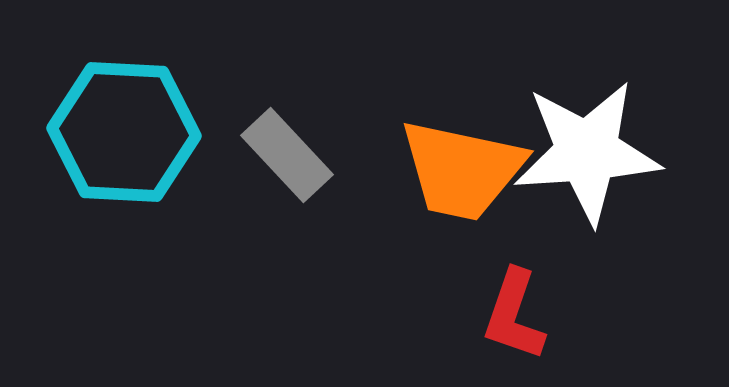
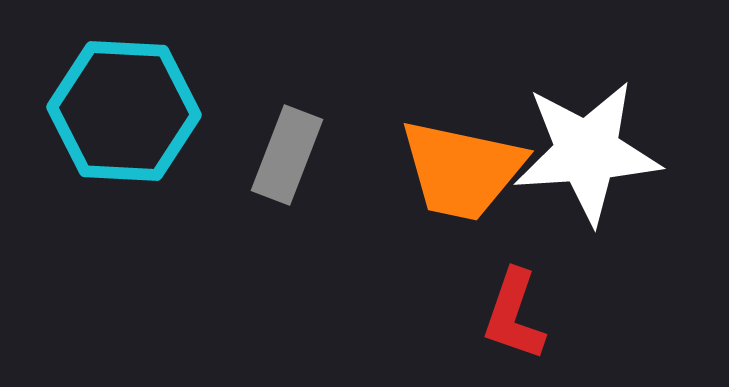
cyan hexagon: moved 21 px up
gray rectangle: rotated 64 degrees clockwise
